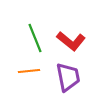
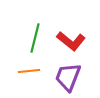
green line: rotated 36 degrees clockwise
purple trapezoid: rotated 148 degrees counterclockwise
